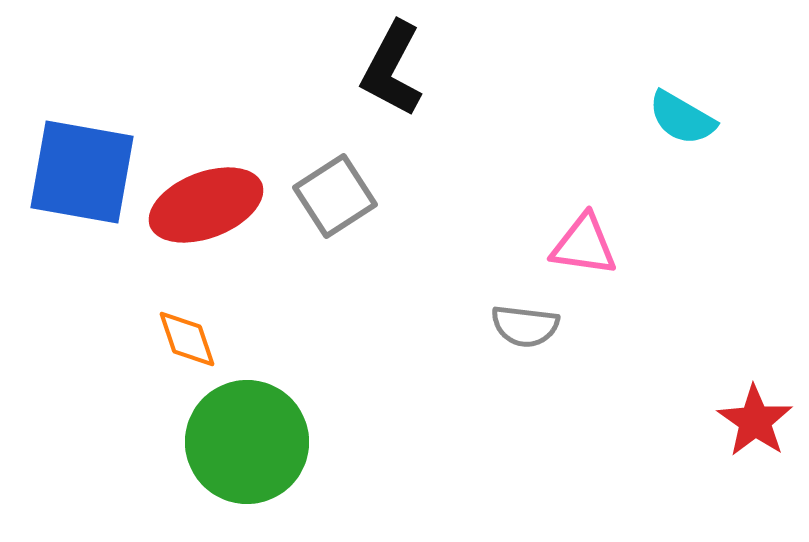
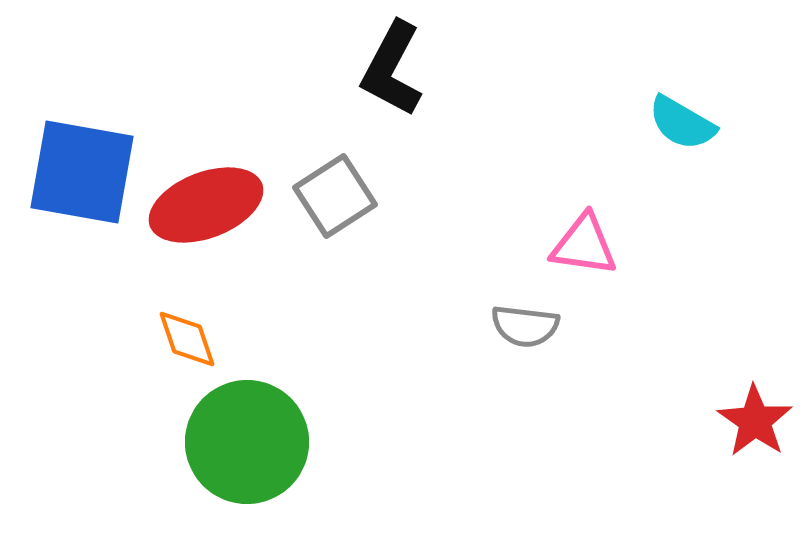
cyan semicircle: moved 5 px down
